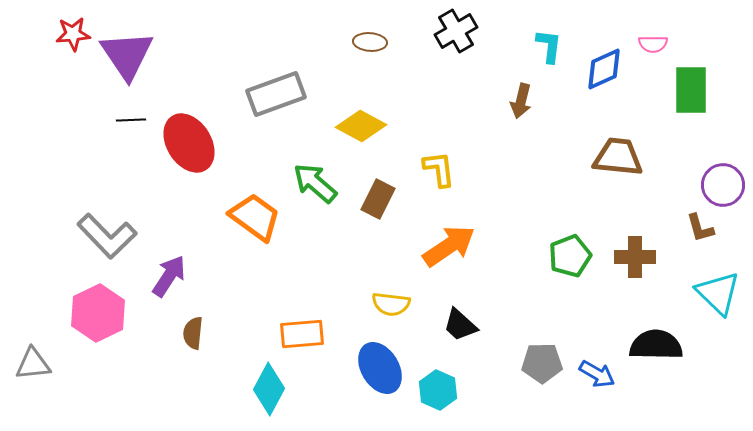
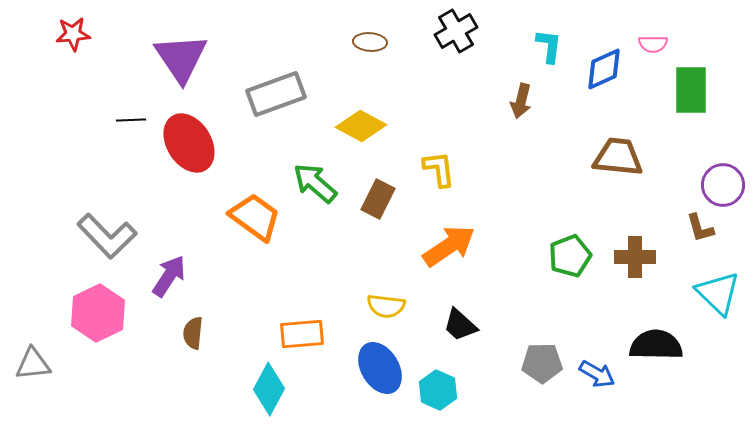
purple triangle: moved 54 px right, 3 px down
yellow semicircle: moved 5 px left, 2 px down
